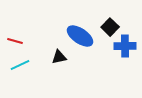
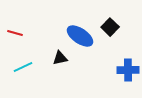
red line: moved 8 px up
blue cross: moved 3 px right, 24 px down
black triangle: moved 1 px right, 1 px down
cyan line: moved 3 px right, 2 px down
